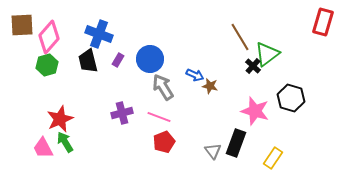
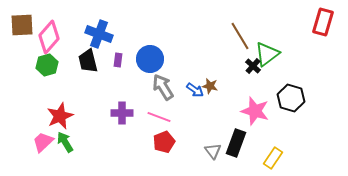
brown line: moved 1 px up
purple rectangle: rotated 24 degrees counterclockwise
blue arrow: moved 15 px down; rotated 12 degrees clockwise
purple cross: rotated 15 degrees clockwise
red star: moved 3 px up
pink trapezoid: moved 6 px up; rotated 75 degrees clockwise
